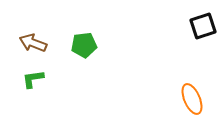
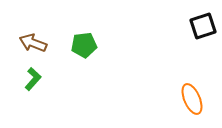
green L-shape: rotated 140 degrees clockwise
